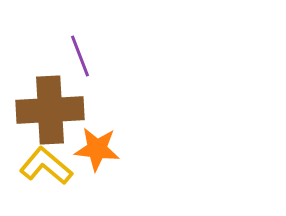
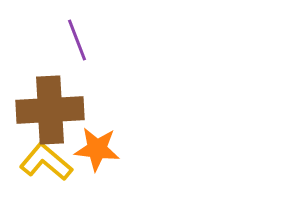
purple line: moved 3 px left, 16 px up
yellow L-shape: moved 4 px up
